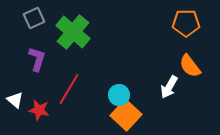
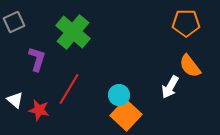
gray square: moved 20 px left, 4 px down
white arrow: moved 1 px right
